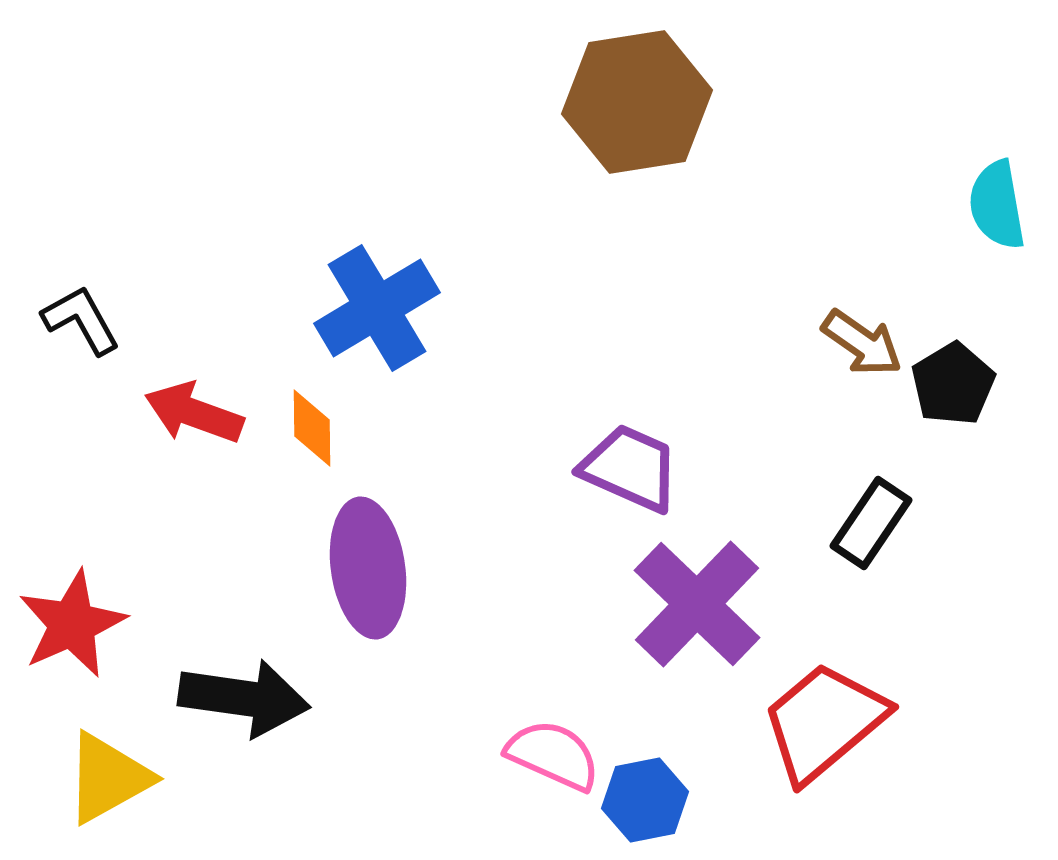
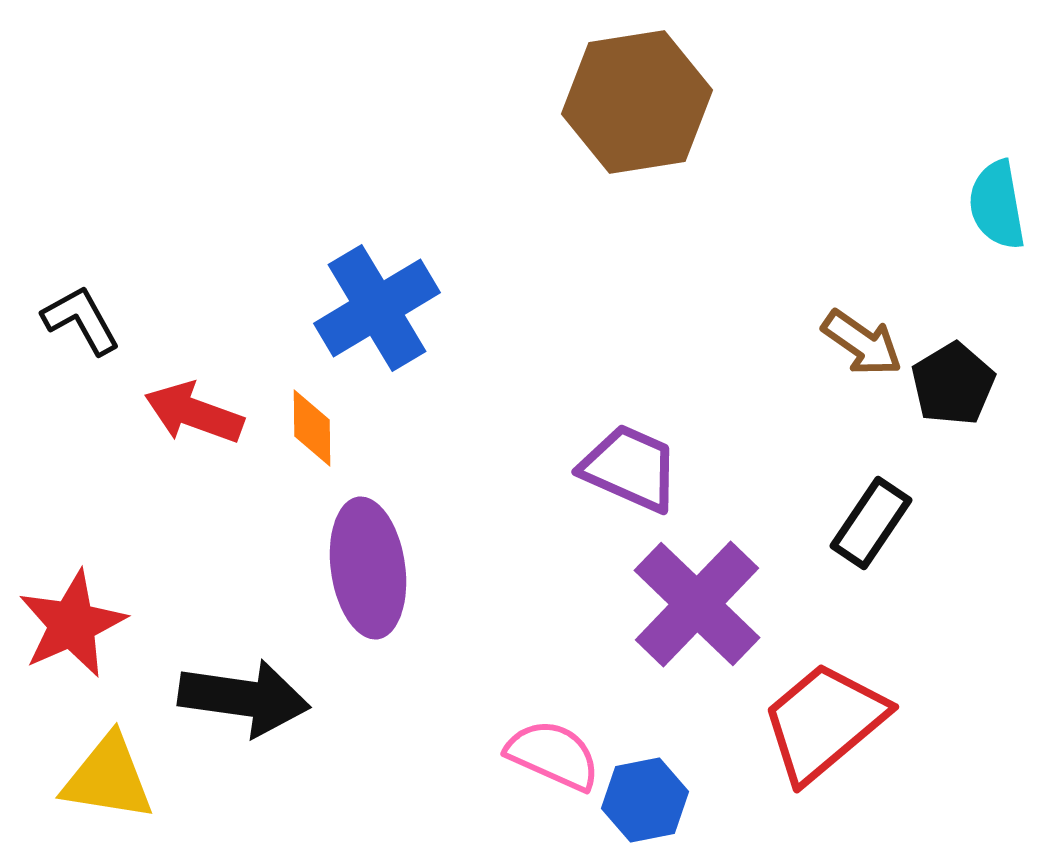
yellow triangle: rotated 38 degrees clockwise
